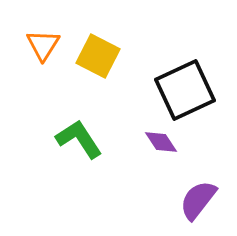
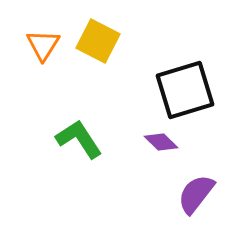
yellow square: moved 15 px up
black square: rotated 8 degrees clockwise
purple diamond: rotated 12 degrees counterclockwise
purple semicircle: moved 2 px left, 6 px up
